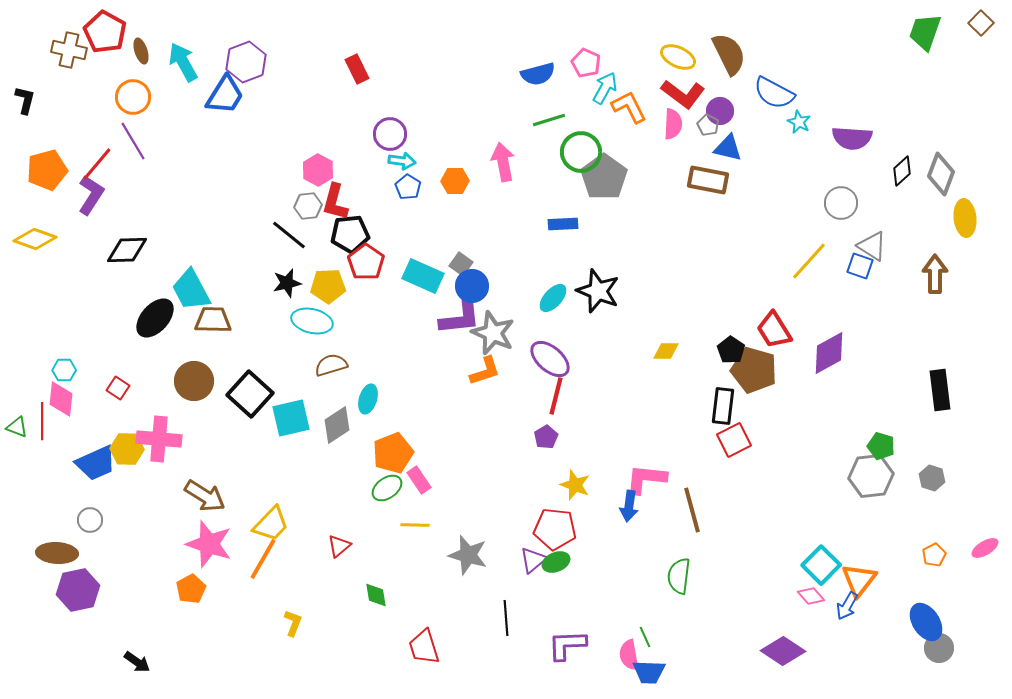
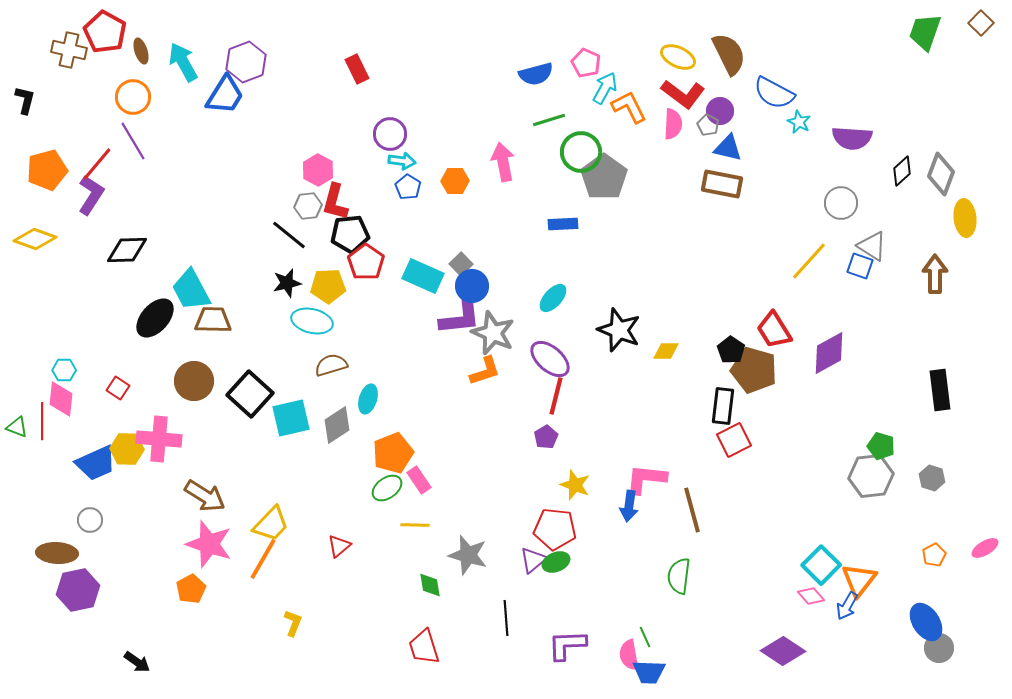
blue semicircle at (538, 74): moved 2 px left
brown rectangle at (708, 180): moved 14 px right, 4 px down
gray square at (461, 264): rotated 10 degrees clockwise
black star at (598, 291): moved 21 px right, 39 px down
green diamond at (376, 595): moved 54 px right, 10 px up
